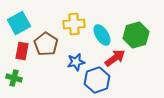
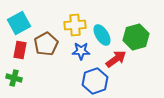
yellow cross: moved 1 px right, 1 px down
green hexagon: moved 2 px down
brown pentagon: rotated 10 degrees clockwise
red rectangle: moved 2 px left, 1 px up
red arrow: moved 1 px right, 1 px down
blue star: moved 5 px right, 11 px up; rotated 12 degrees clockwise
blue hexagon: moved 2 px left, 1 px down
